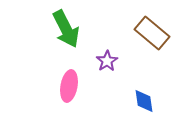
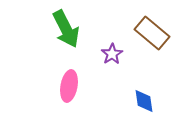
purple star: moved 5 px right, 7 px up
